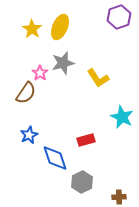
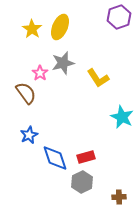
brown semicircle: rotated 70 degrees counterclockwise
red rectangle: moved 17 px down
